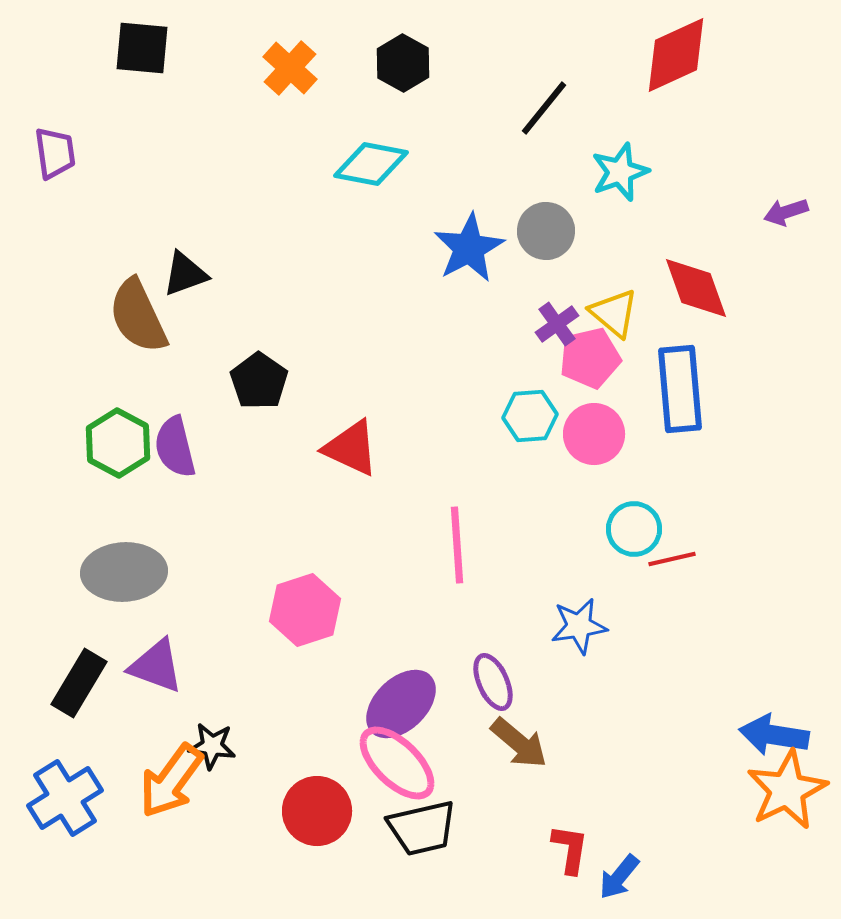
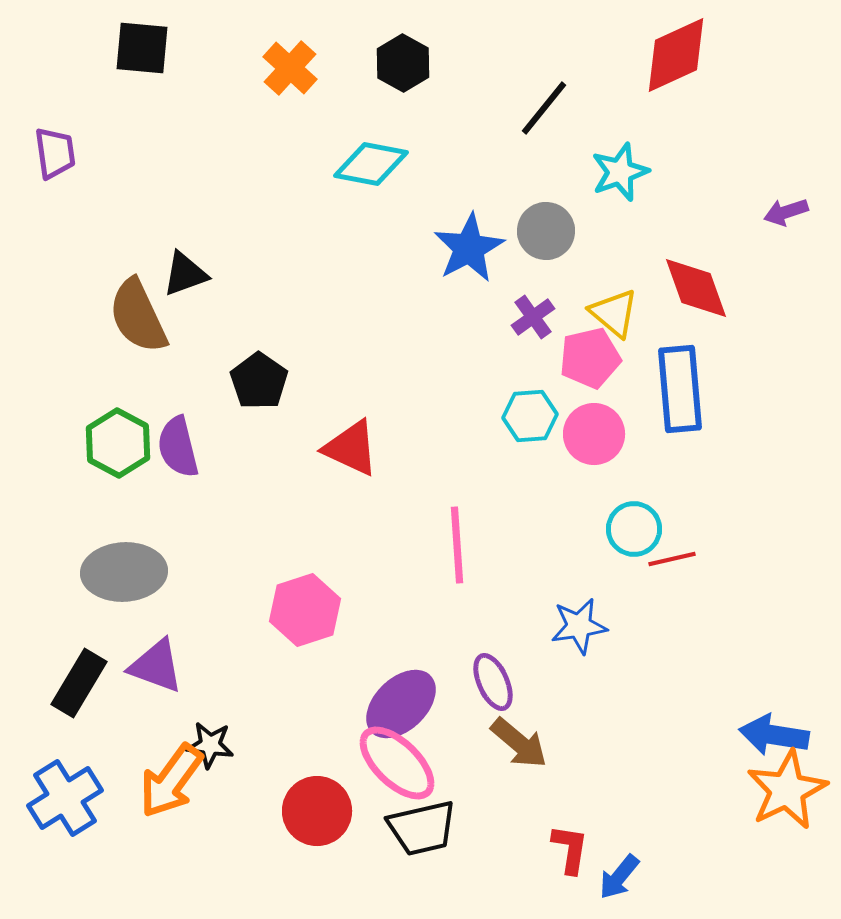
purple cross at (557, 324): moved 24 px left, 7 px up
purple semicircle at (175, 447): moved 3 px right
black star at (212, 746): moved 2 px left, 1 px up
